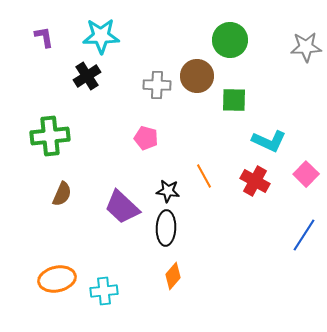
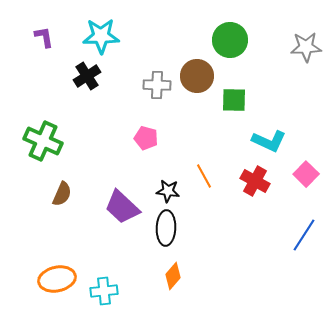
green cross: moved 7 px left, 5 px down; rotated 30 degrees clockwise
